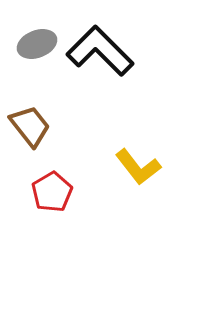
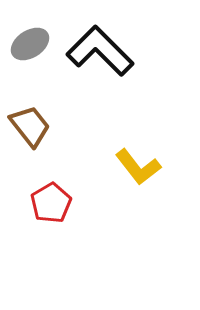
gray ellipse: moved 7 px left; rotated 12 degrees counterclockwise
red pentagon: moved 1 px left, 11 px down
